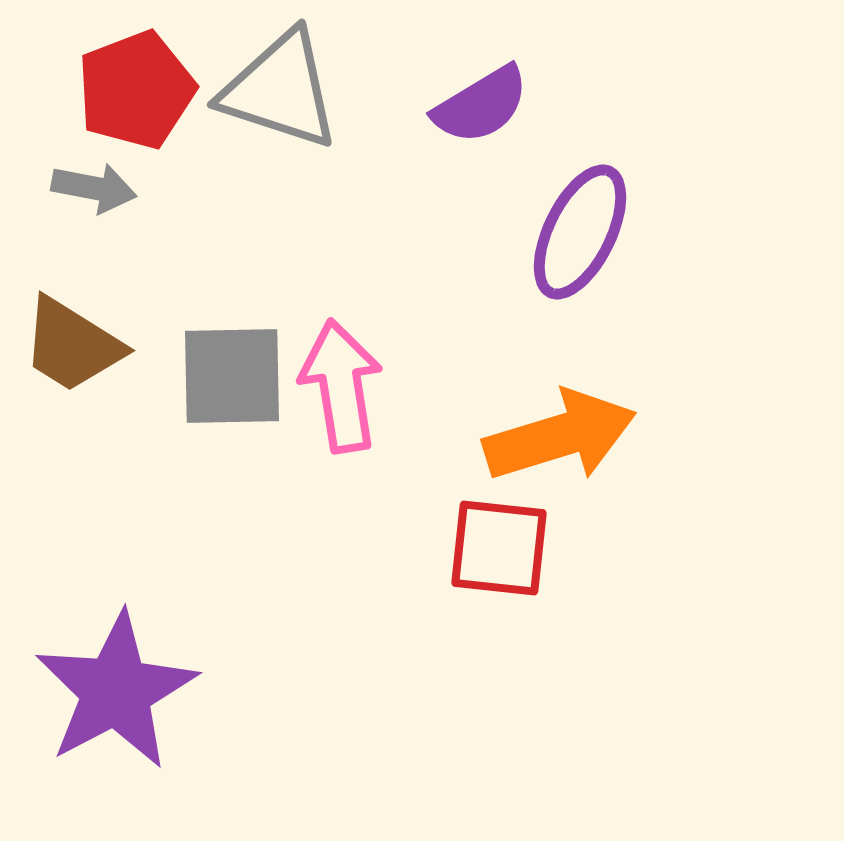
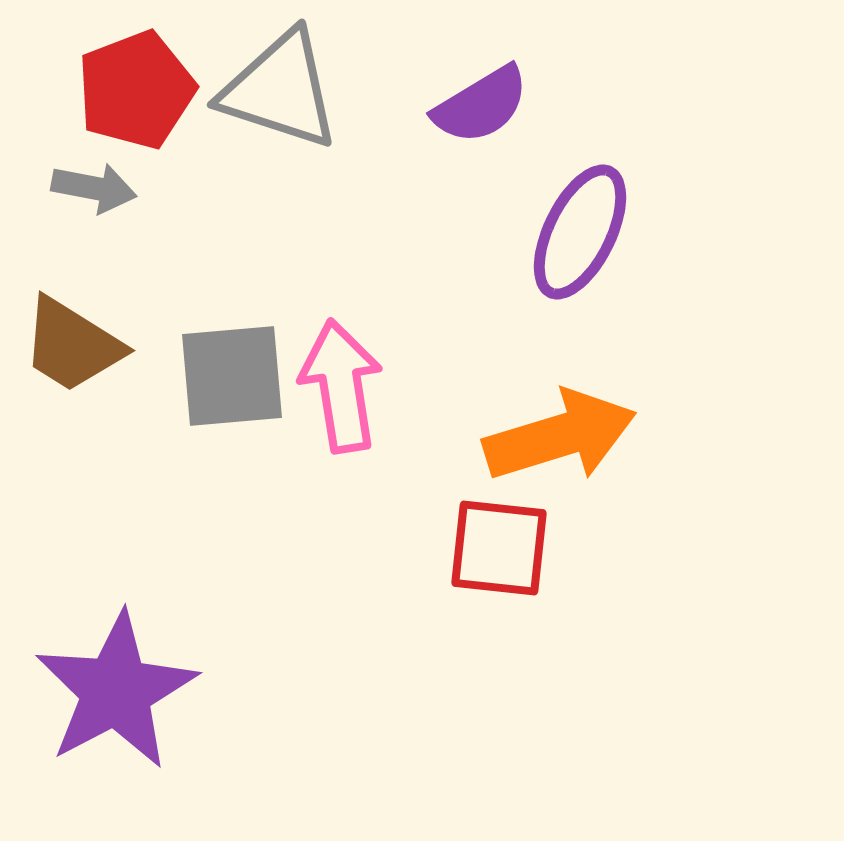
gray square: rotated 4 degrees counterclockwise
